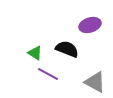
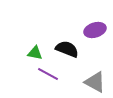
purple ellipse: moved 5 px right, 5 px down
green triangle: rotated 21 degrees counterclockwise
